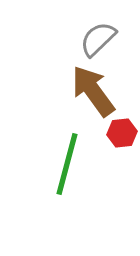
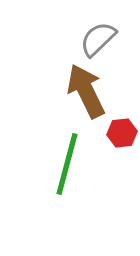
brown arrow: moved 7 px left; rotated 10 degrees clockwise
